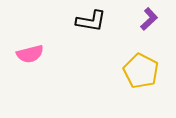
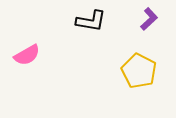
pink semicircle: moved 3 px left, 1 px down; rotated 16 degrees counterclockwise
yellow pentagon: moved 2 px left
